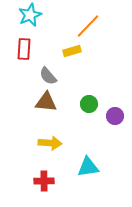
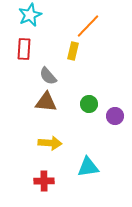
yellow rectangle: moved 1 px right; rotated 60 degrees counterclockwise
